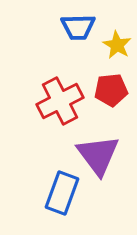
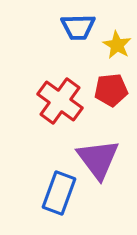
red cross: rotated 27 degrees counterclockwise
purple triangle: moved 4 px down
blue rectangle: moved 3 px left
